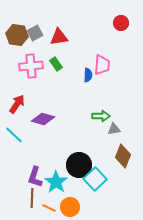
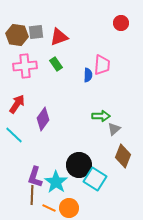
gray square: moved 1 px right, 1 px up; rotated 21 degrees clockwise
red triangle: rotated 12 degrees counterclockwise
pink cross: moved 6 px left
purple diamond: rotated 70 degrees counterclockwise
gray triangle: rotated 32 degrees counterclockwise
cyan square: rotated 15 degrees counterclockwise
brown line: moved 3 px up
orange circle: moved 1 px left, 1 px down
